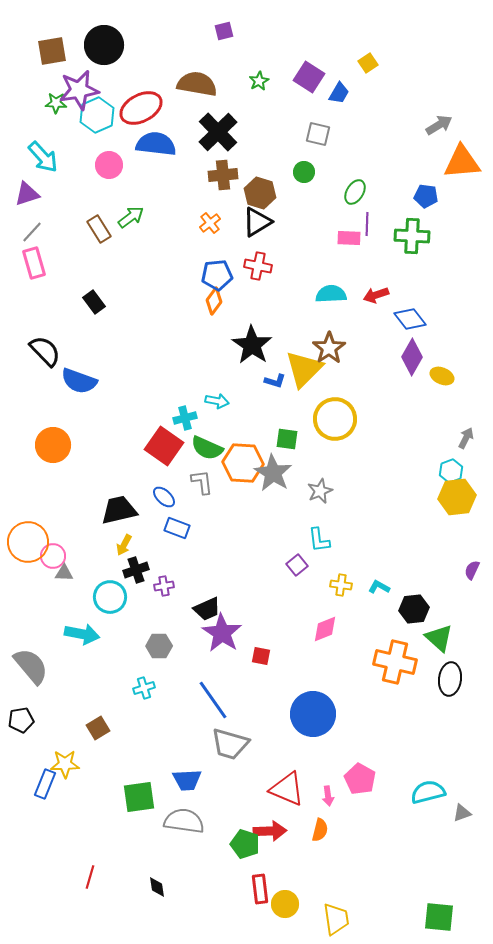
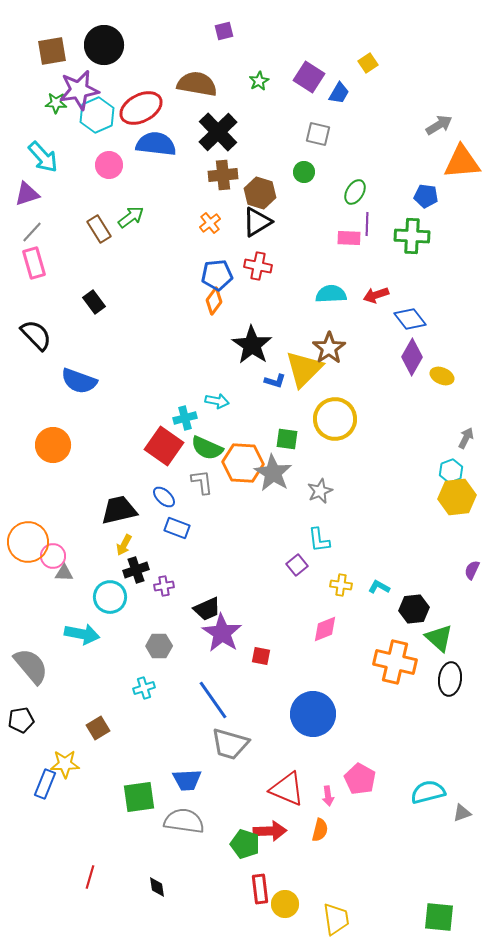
black semicircle at (45, 351): moved 9 px left, 16 px up
